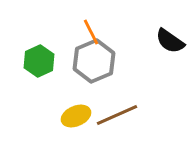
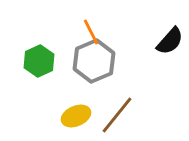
black semicircle: rotated 84 degrees counterclockwise
brown line: rotated 27 degrees counterclockwise
